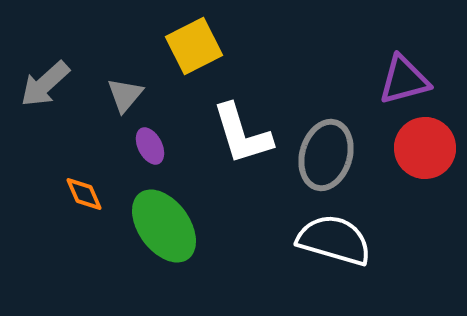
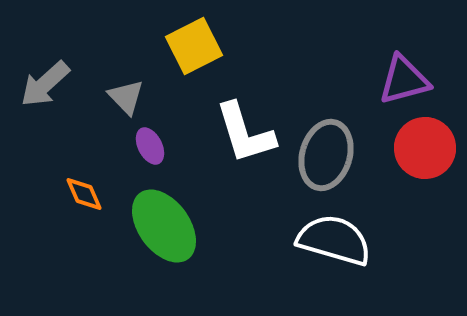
gray triangle: moved 1 px right, 2 px down; rotated 24 degrees counterclockwise
white L-shape: moved 3 px right, 1 px up
